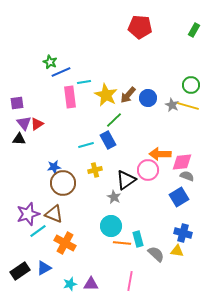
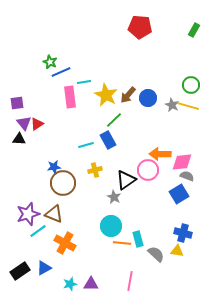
blue square at (179, 197): moved 3 px up
